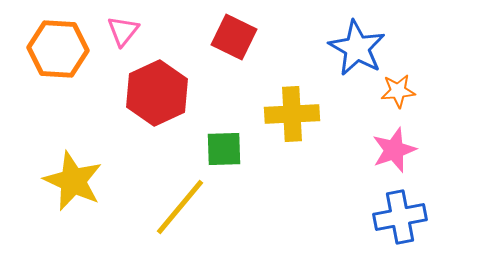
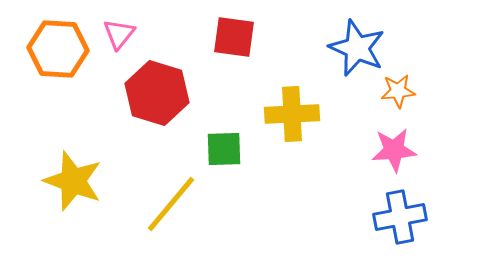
pink triangle: moved 4 px left, 3 px down
red square: rotated 18 degrees counterclockwise
blue star: rotated 6 degrees counterclockwise
red hexagon: rotated 18 degrees counterclockwise
pink star: rotated 15 degrees clockwise
yellow star: rotated 4 degrees counterclockwise
yellow line: moved 9 px left, 3 px up
